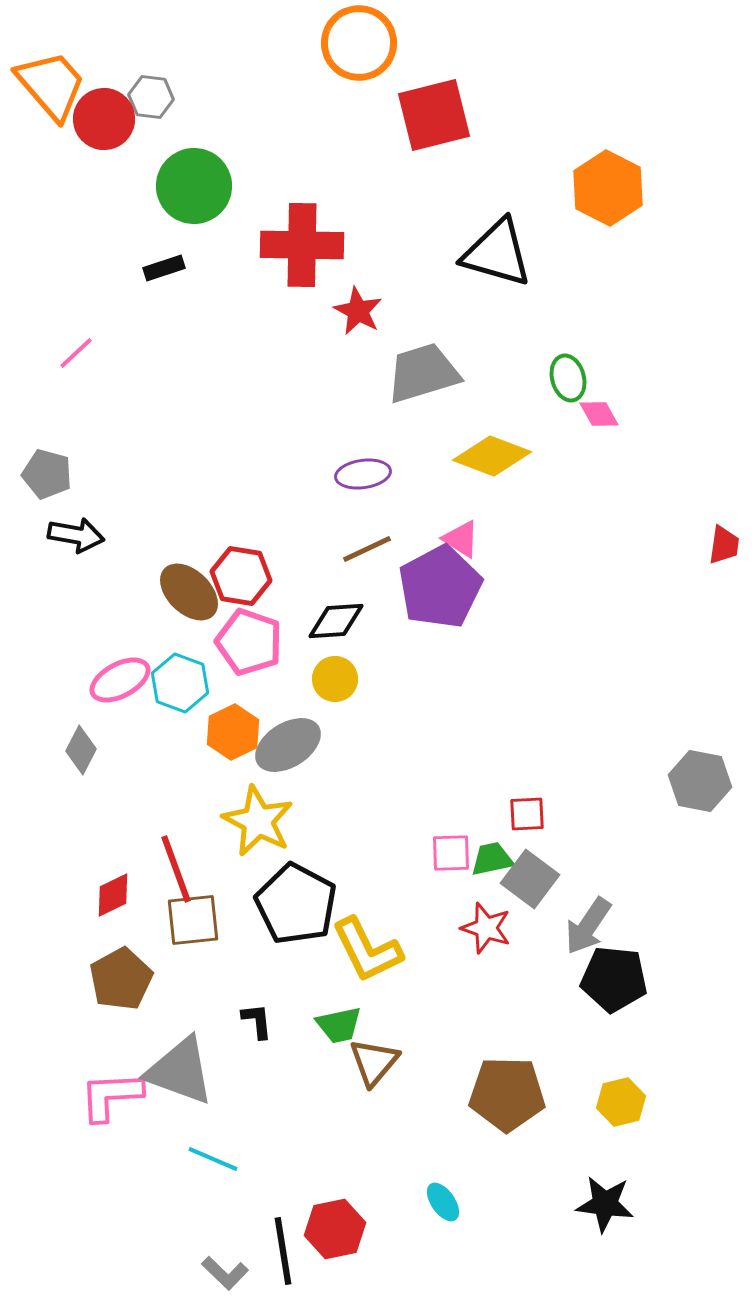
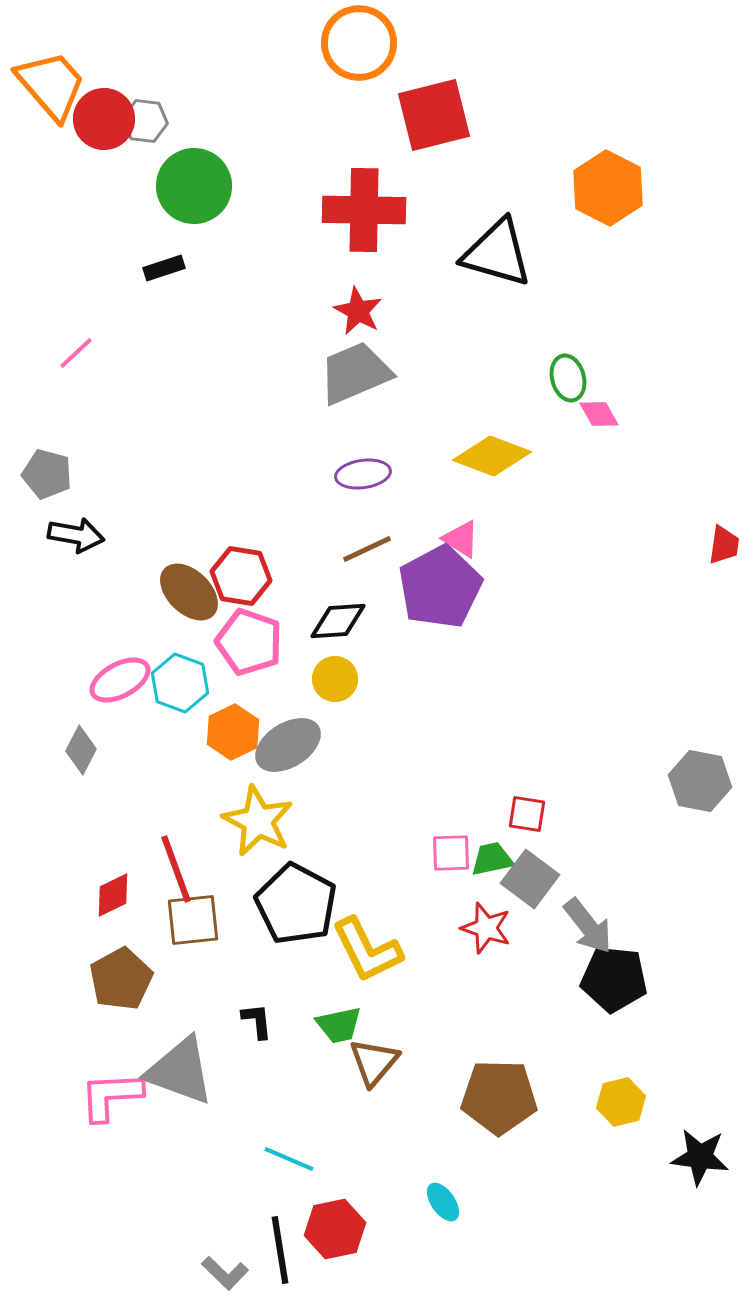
gray hexagon at (151, 97): moved 6 px left, 24 px down
red cross at (302, 245): moved 62 px right, 35 px up
gray trapezoid at (423, 373): moved 68 px left; rotated 6 degrees counterclockwise
black diamond at (336, 621): moved 2 px right
red square at (527, 814): rotated 12 degrees clockwise
gray arrow at (588, 926): rotated 72 degrees counterclockwise
brown pentagon at (507, 1094): moved 8 px left, 3 px down
cyan line at (213, 1159): moved 76 px right
black star at (605, 1204): moved 95 px right, 47 px up
black line at (283, 1251): moved 3 px left, 1 px up
